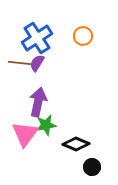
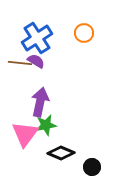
orange circle: moved 1 px right, 3 px up
purple semicircle: moved 1 px left, 2 px up; rotated 90 degrees clockwise
purple arrow: moved 2 px right
black diamond: moved 15 px left, 9 px down
